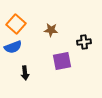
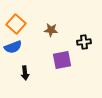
purple square: moved 1 px up
